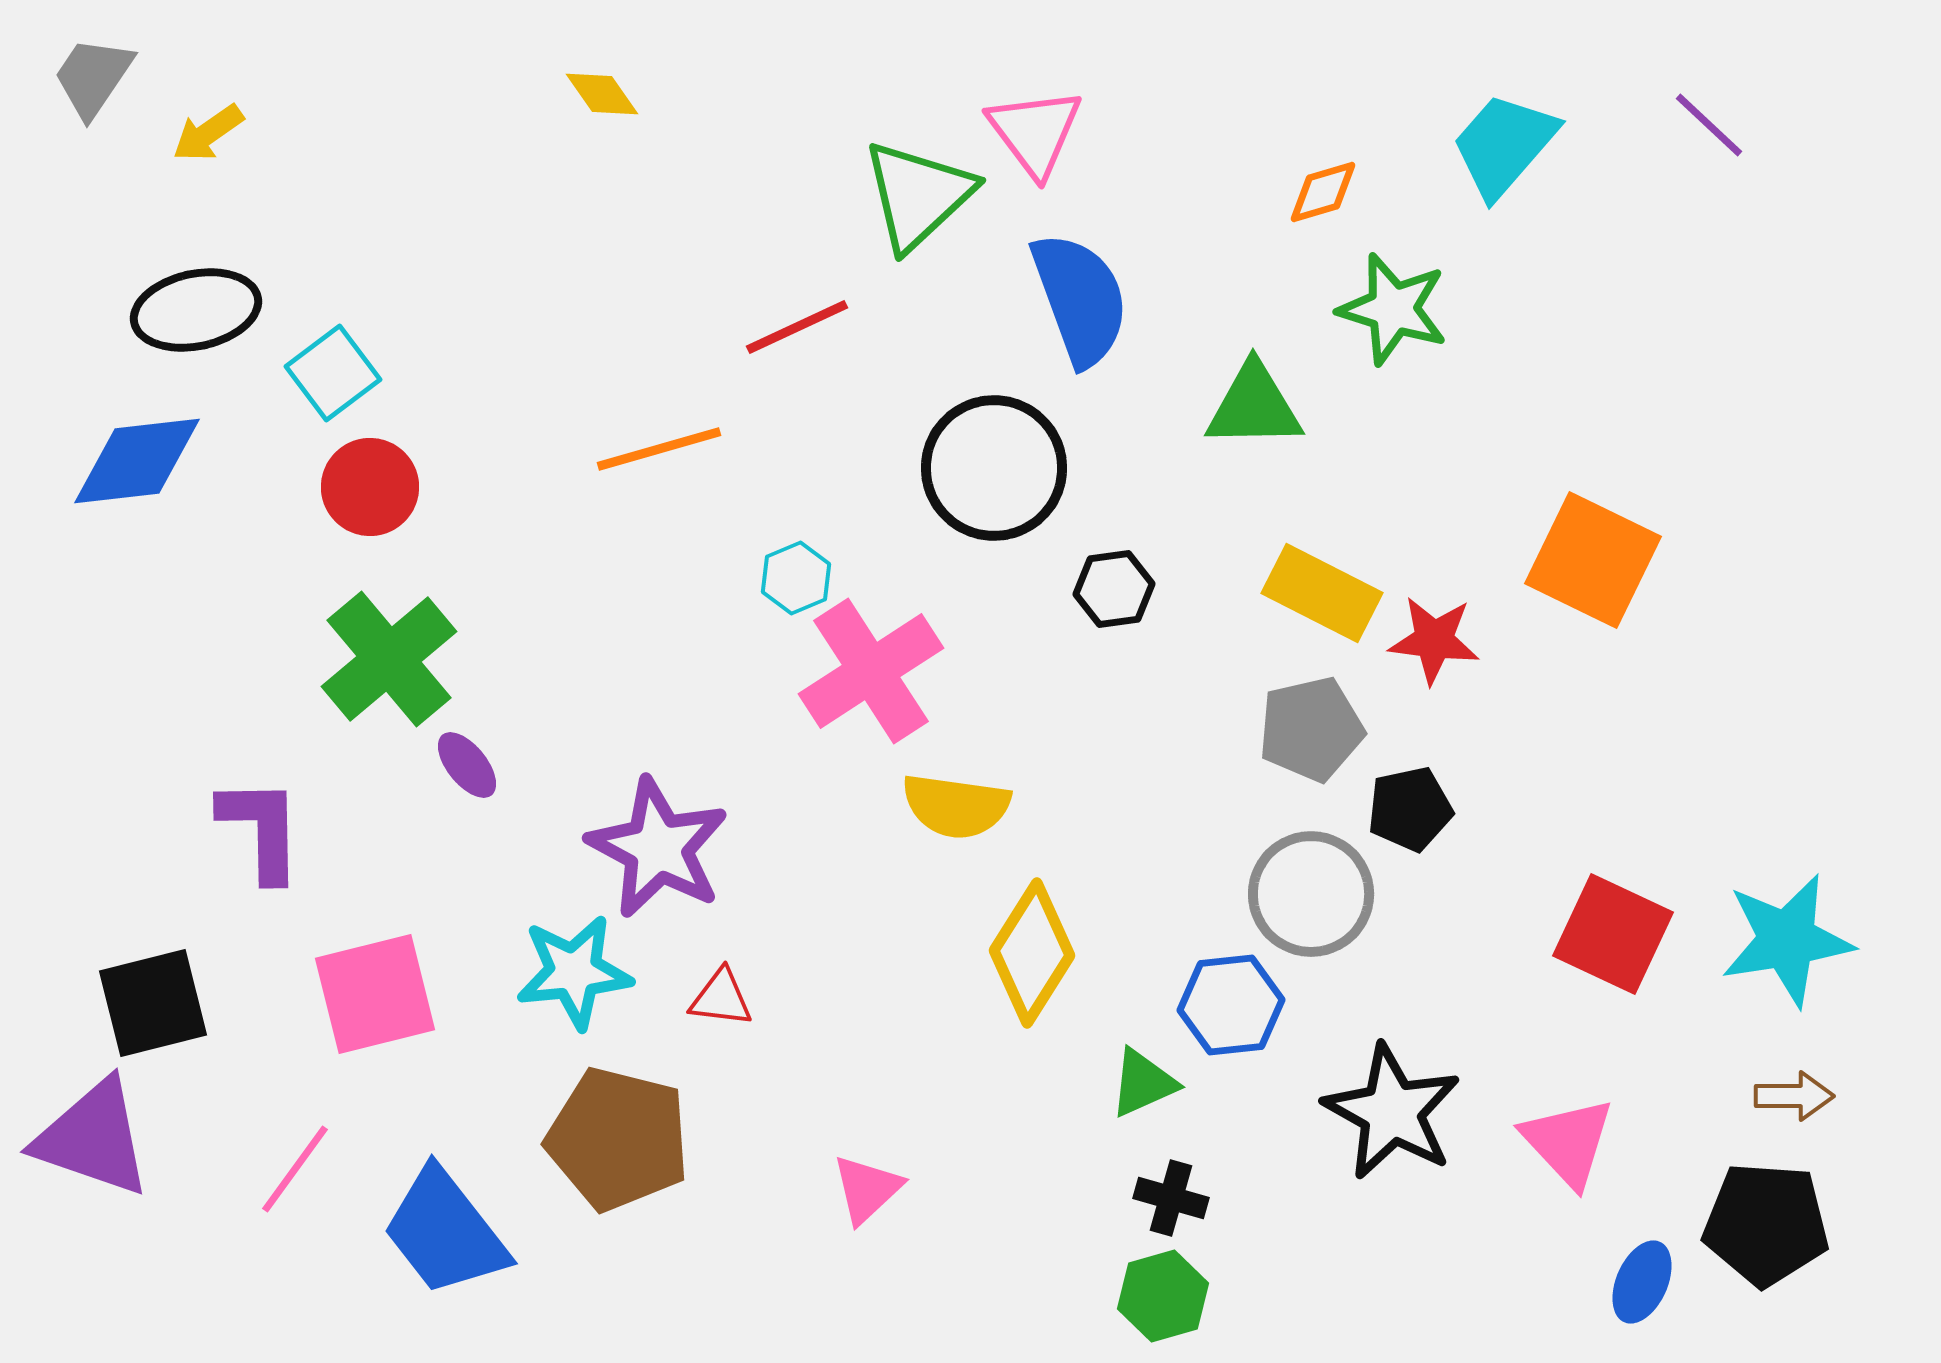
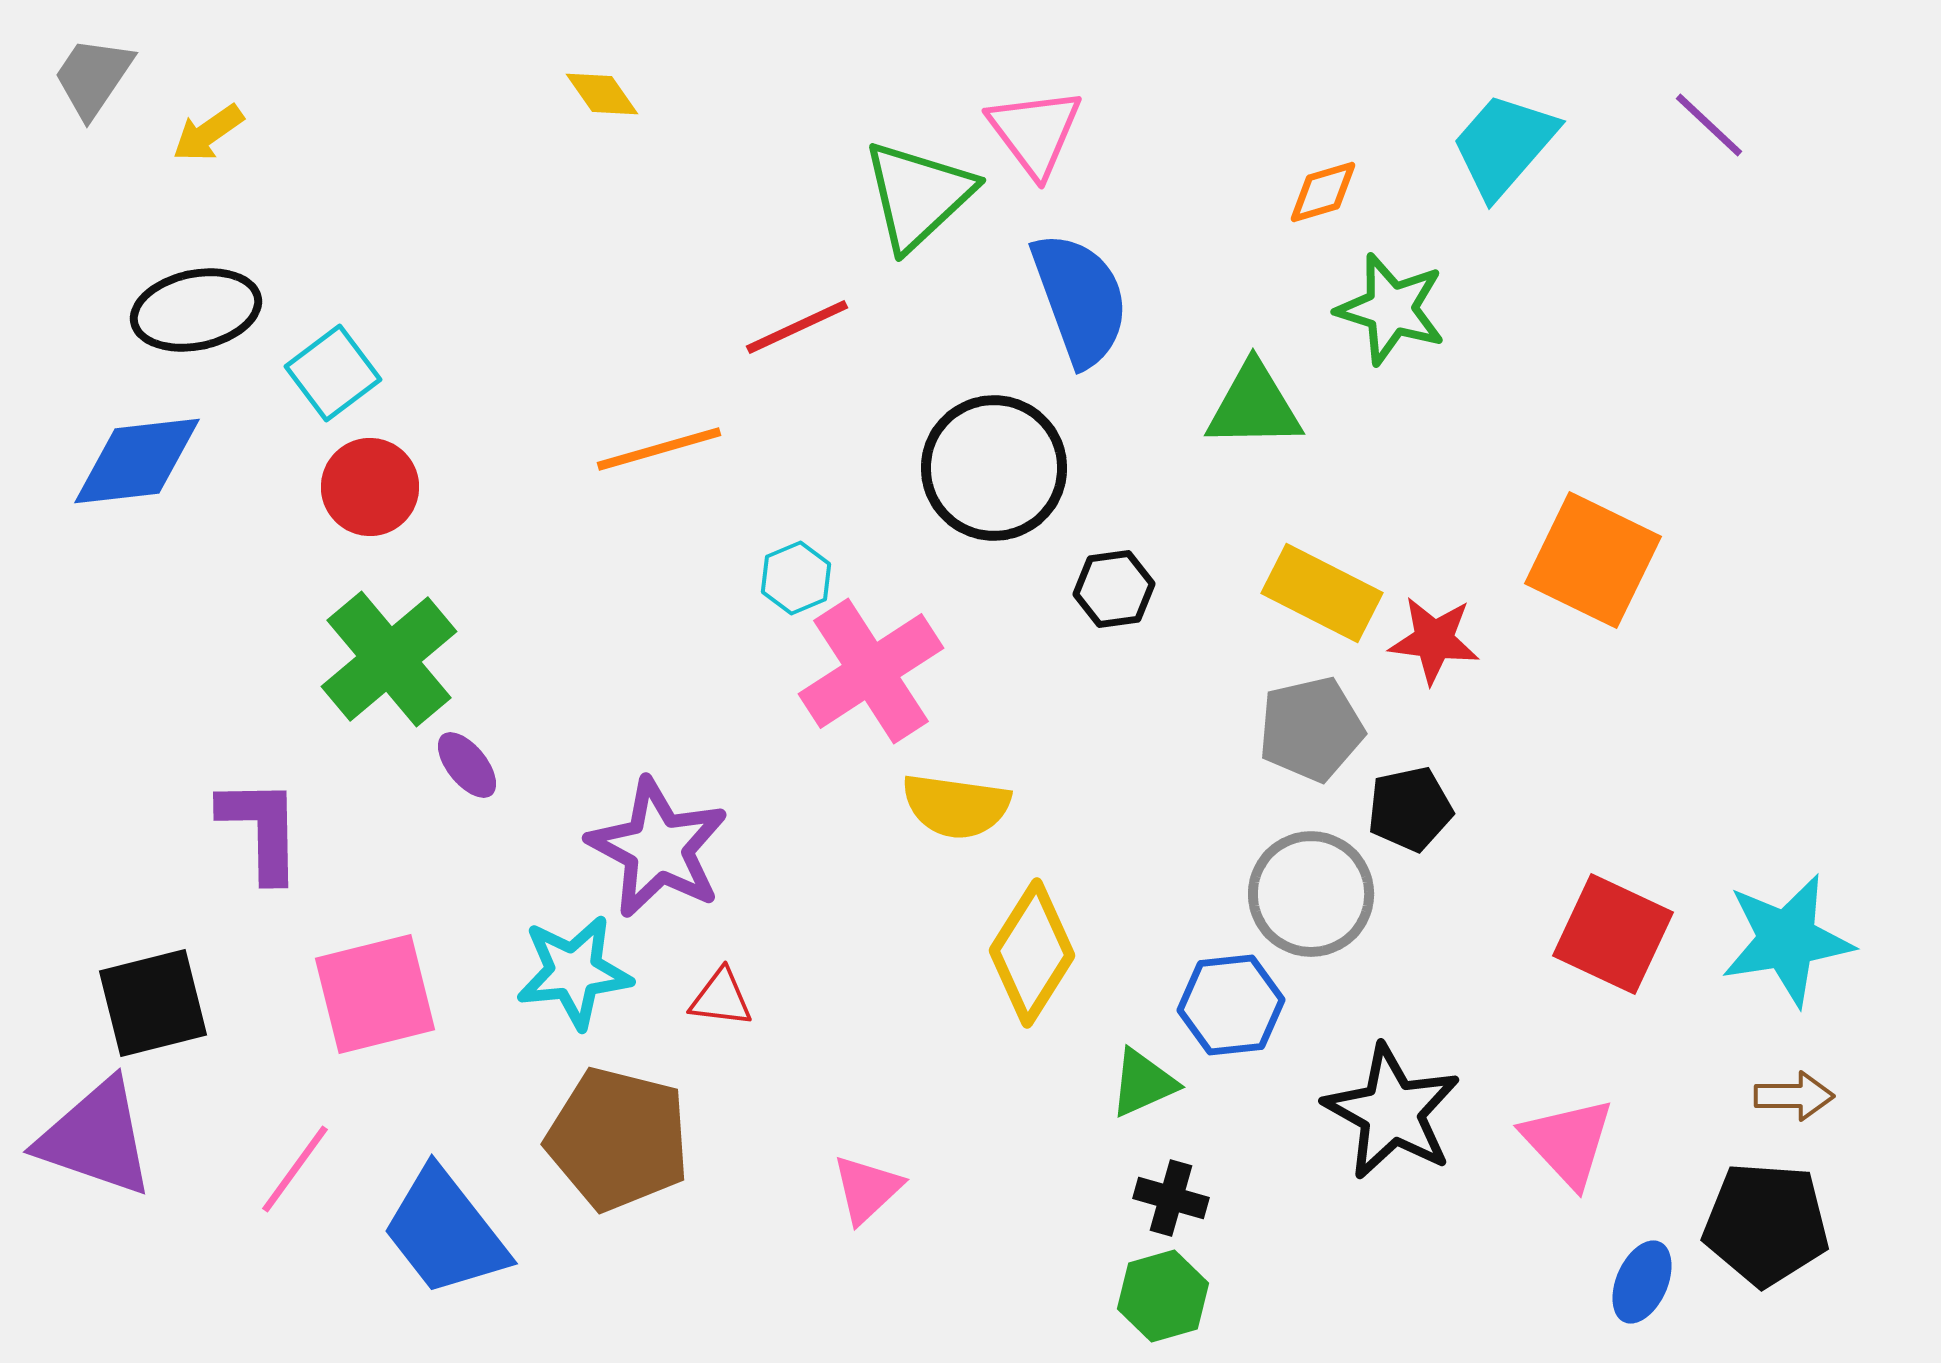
green star at (1393, 309): moved 2 px left
purple triangle at (93, 1138): moved 3 px right
